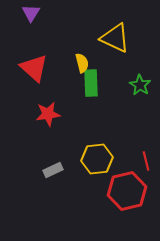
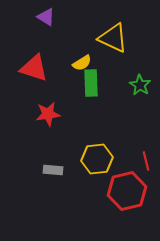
purple triangle: moved 15 px right, 4 px down; rotated 30 degrees counterclockwise
yellow triangle: moved 2 px left
yellow semicircle: rotated 72 degrees clockwise
red triangle: rotated 24 degrees counterclockwise
gray rectangle: rotated 30 degrees clockwise
